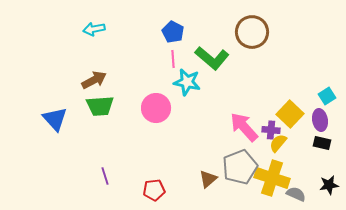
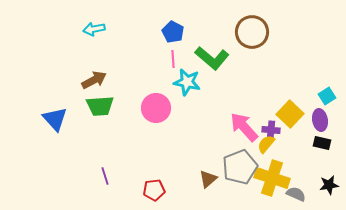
yellow semicircle: moved 12 px left, 1 px down
